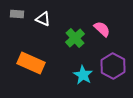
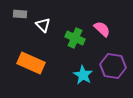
gray rectangle: moved 3 px right
white triangle: moved 6 px down; rotated 21 degrees clockwise
green cross: rotated 24 degrees counterclockwise
purple hexagon: rotated 20 degrees counterclockwise
